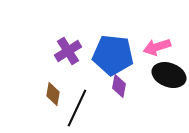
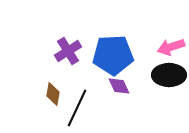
pink arrow: moved 14 px right
blue pentagon: rotated 9 degrees counterclockwise
black ellipse: rotated 20 degrees counterclockwise
purple diamond: rotated 35 degrees counterclockwise
